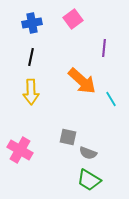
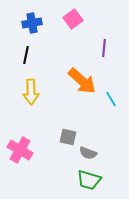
black line: moved 5 px left, 2 px up
green trapezoid: rotated 15 degrees counterclockwise
